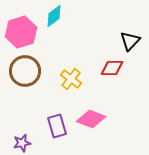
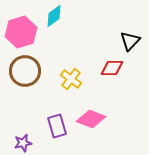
purple star: moved 1 px right
